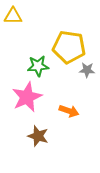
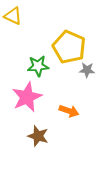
yellow triangle: rotated 24 degrees clockwise
yellow pentagon: rotated 16 degrees clockwise
